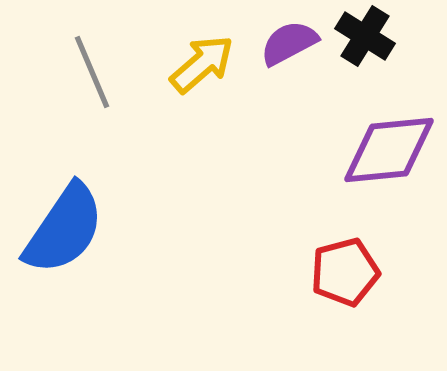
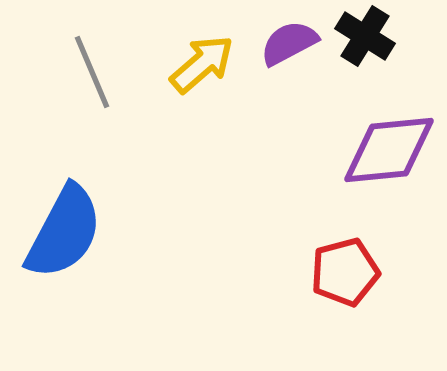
blue semicircle: moved 3 px down; rotated 6 degrees counterclockwise
